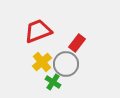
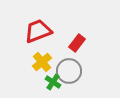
gray circle: moved 3 px right, 7 px down
